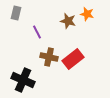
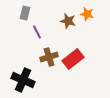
gray rectangle: moved 9 px right
brown cross: rotated 30 degrees counterclockwise
